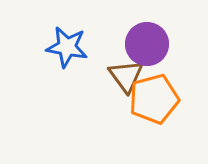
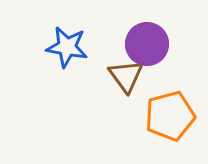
orange pentagon: moved 16 px right, 17 px down
